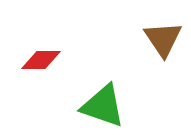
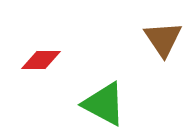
green triangle: moved 1 px right, 2 px up; rotated 9 degrees clockwise
